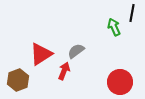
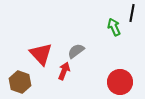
red triangle: rotated 40 degrees counterclockwise
brown hexagon: moved 2 px right, 2 px down; rotated 20 degrees counterclockwise
